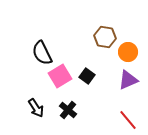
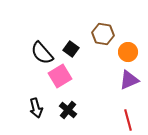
brown hexagon: moved 2 px left, 3 px up
black semicircle: rotated 15 degrees counterclockwise
black square: moved 16 px left, 27 px up
purple triangle: moved 1 px right
black arrow: rotated 18 degrees clockwise
red line: rotated 25 degrees clockwise
